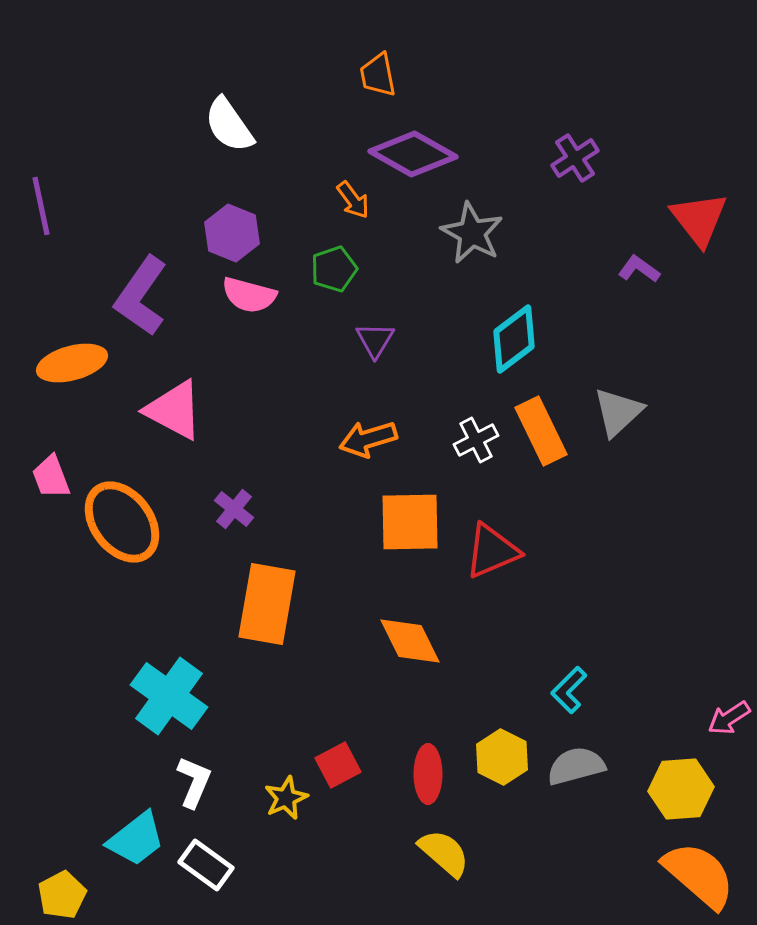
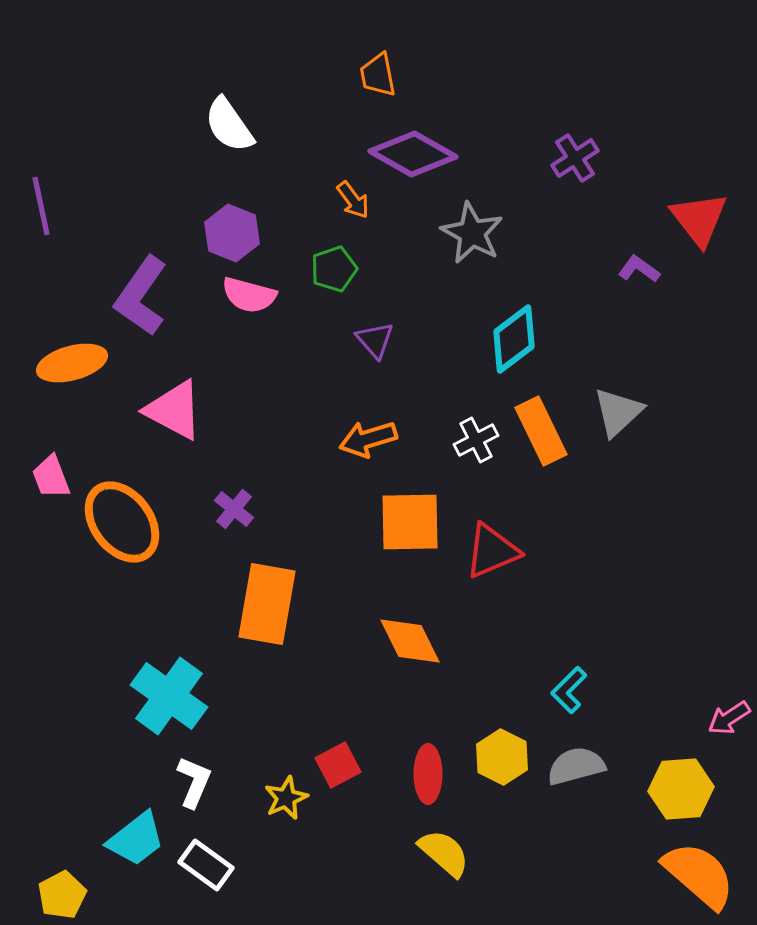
purple triangle at (375, 340): rotated 12 degrees counterclockwise
